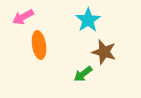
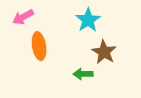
orange ellipse: moved 1 px down
brown star: rotated 15 degrees clockwise
green arrow: rotated 36 degrees clockwise
